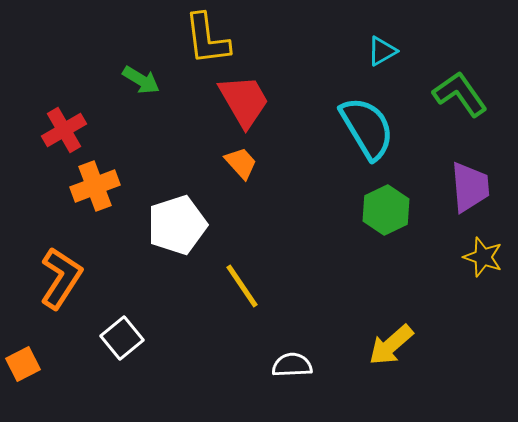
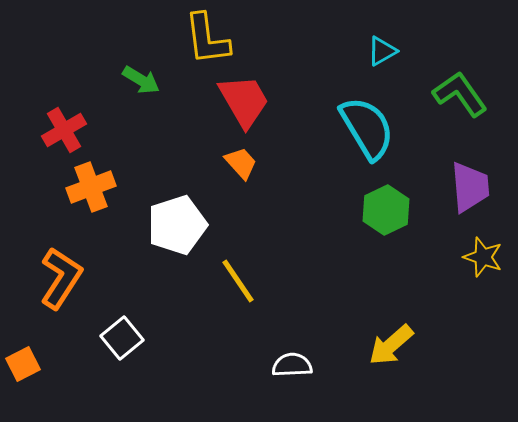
orange cross: moved 4 px left, 1 px down
yellow line: moved 4 px left, 5 px up
